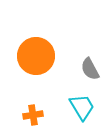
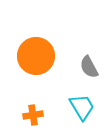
gray semicircle: moved 1 px left, 2 px up
